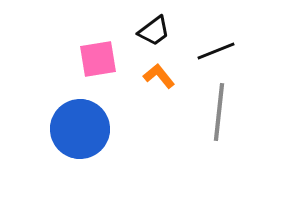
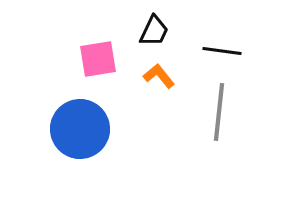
black trapezoid: rotated 28 degrees counterclockwise
black line: moved 6 px right; rotated 30 degrees clockwise
